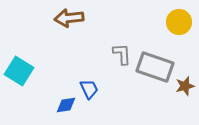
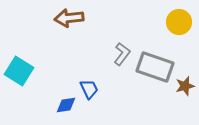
gray L-shape: rotated 40 degrees clockwise
